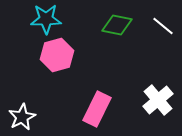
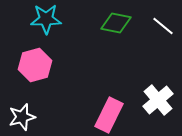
green diamond: moved 1 px left, 2 px up
pink hexagon: moved 22 px left, 10 px down
pink rectangle: moved 12 px right, 6 px down
white star: rotated 12 degrees clockwise
